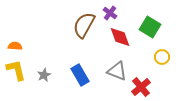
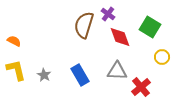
purple cross: moved 2 px left, 1 px down
brown semicircle: rotated 12 degrees counterclockwise
orange semicircle: moved 1 px left, 5 px up; rotated 24 degrees clockwise
gray triangle: rotated 20 degrees counterclockwise
gray star: rotated 16 degrees counterclockwise
